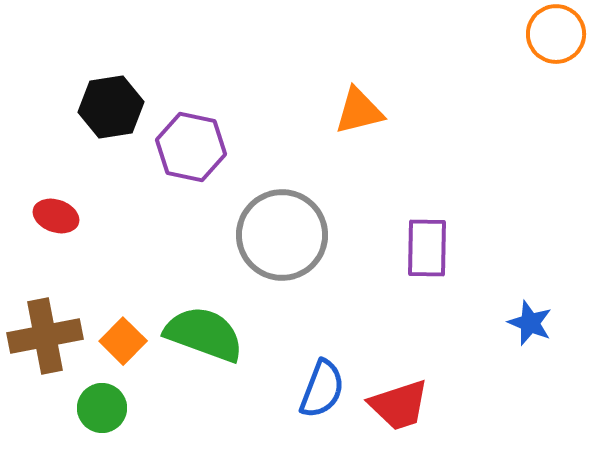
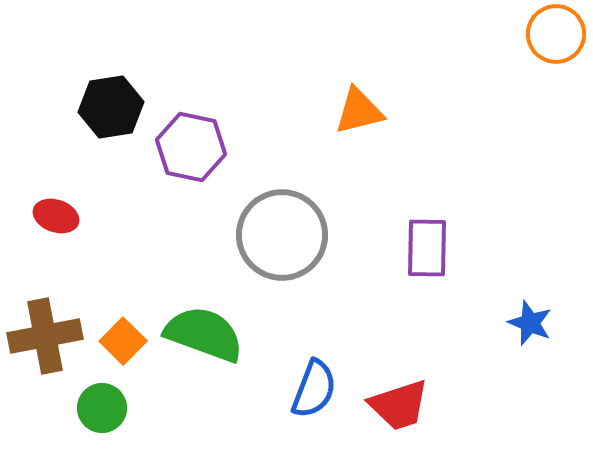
blue semicircle: moved 8 px left
